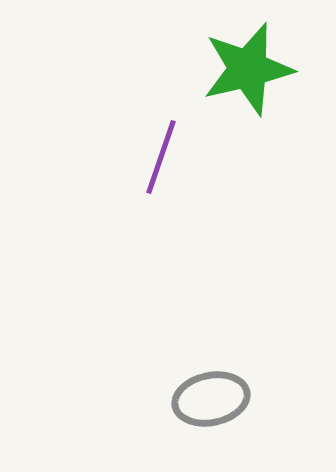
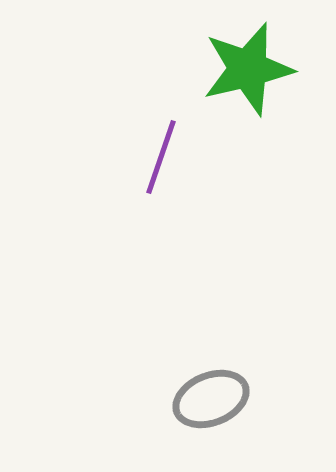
gray ellipse: rotated 10 degrees counterclockwise
